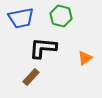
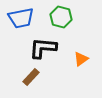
green hexagon: moved 1 px down
orange triangle: moved 4 px left, 1 px down
